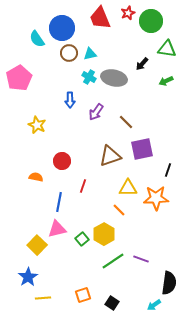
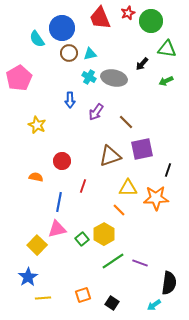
purple line: moved 1 px left, 4 px down
